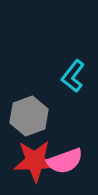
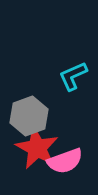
cyan L-shape: rotated 28 degrees clockwise
red star: moved 2 px right, 13 px up; rotated 30 degrees clockwise
